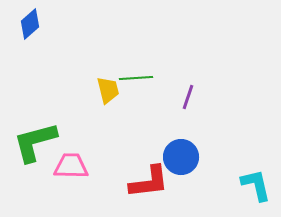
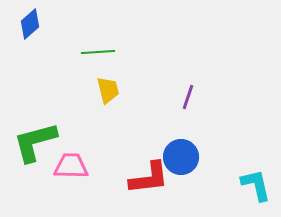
green line: moved 38 px left, 26 px up
red L-shape: moved 4 px up
